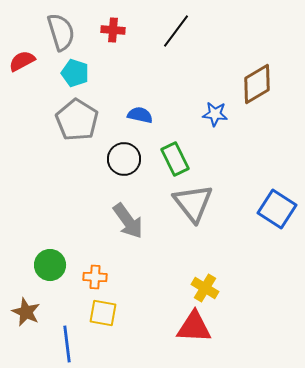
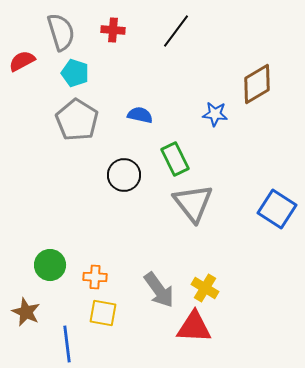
black circle: moved 16 px down
gray arrow: moved 31 px right, 69 px down
